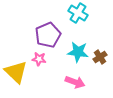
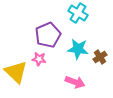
cyan star: moved 3 px up
